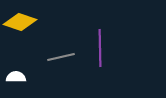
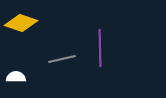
yellow diamond: moved 1 px right, 1 px down
gray line: moved 1 px right, 2 px down
